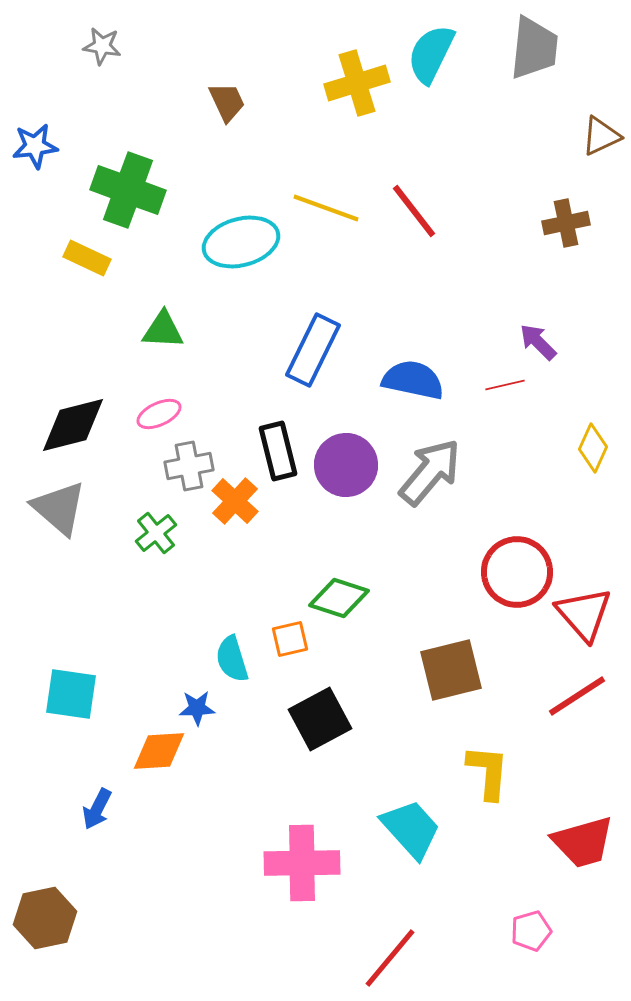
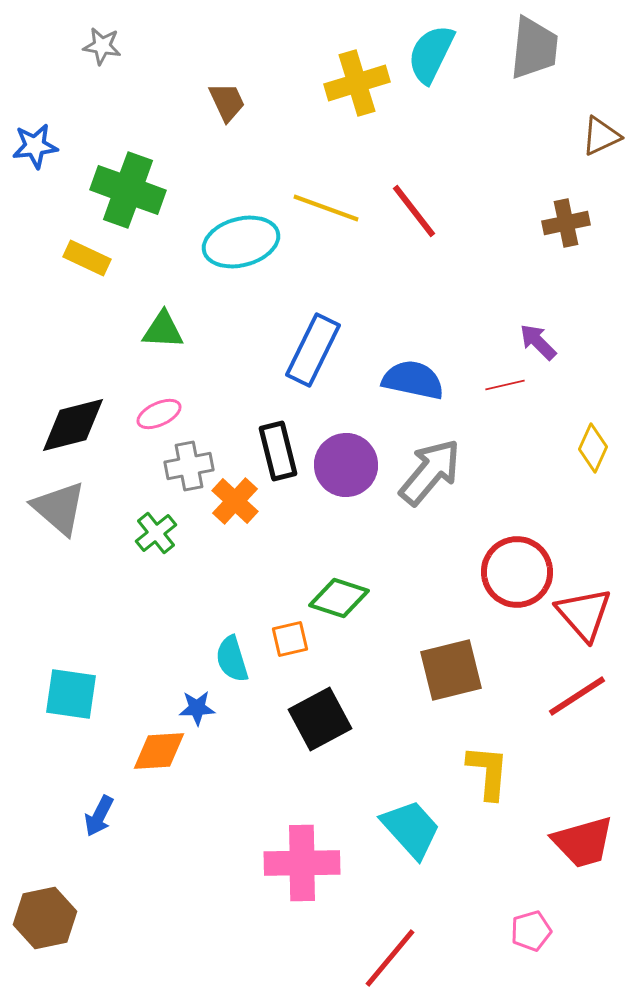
blue arrow at (97, 809): moved 2 px right, 7 px down
